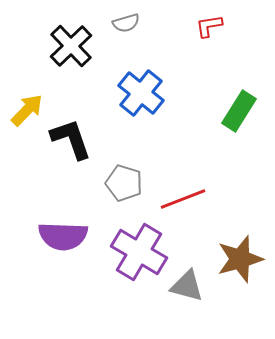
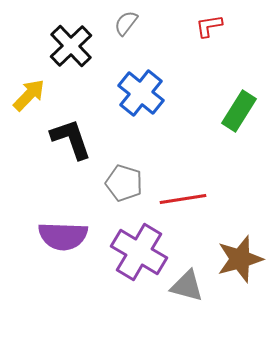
gray semicircle: rotated 144 degrees clockwise
yellow arrow: moved 2 px right, 15 px up
red line: rotated 12 degrees clockwise
